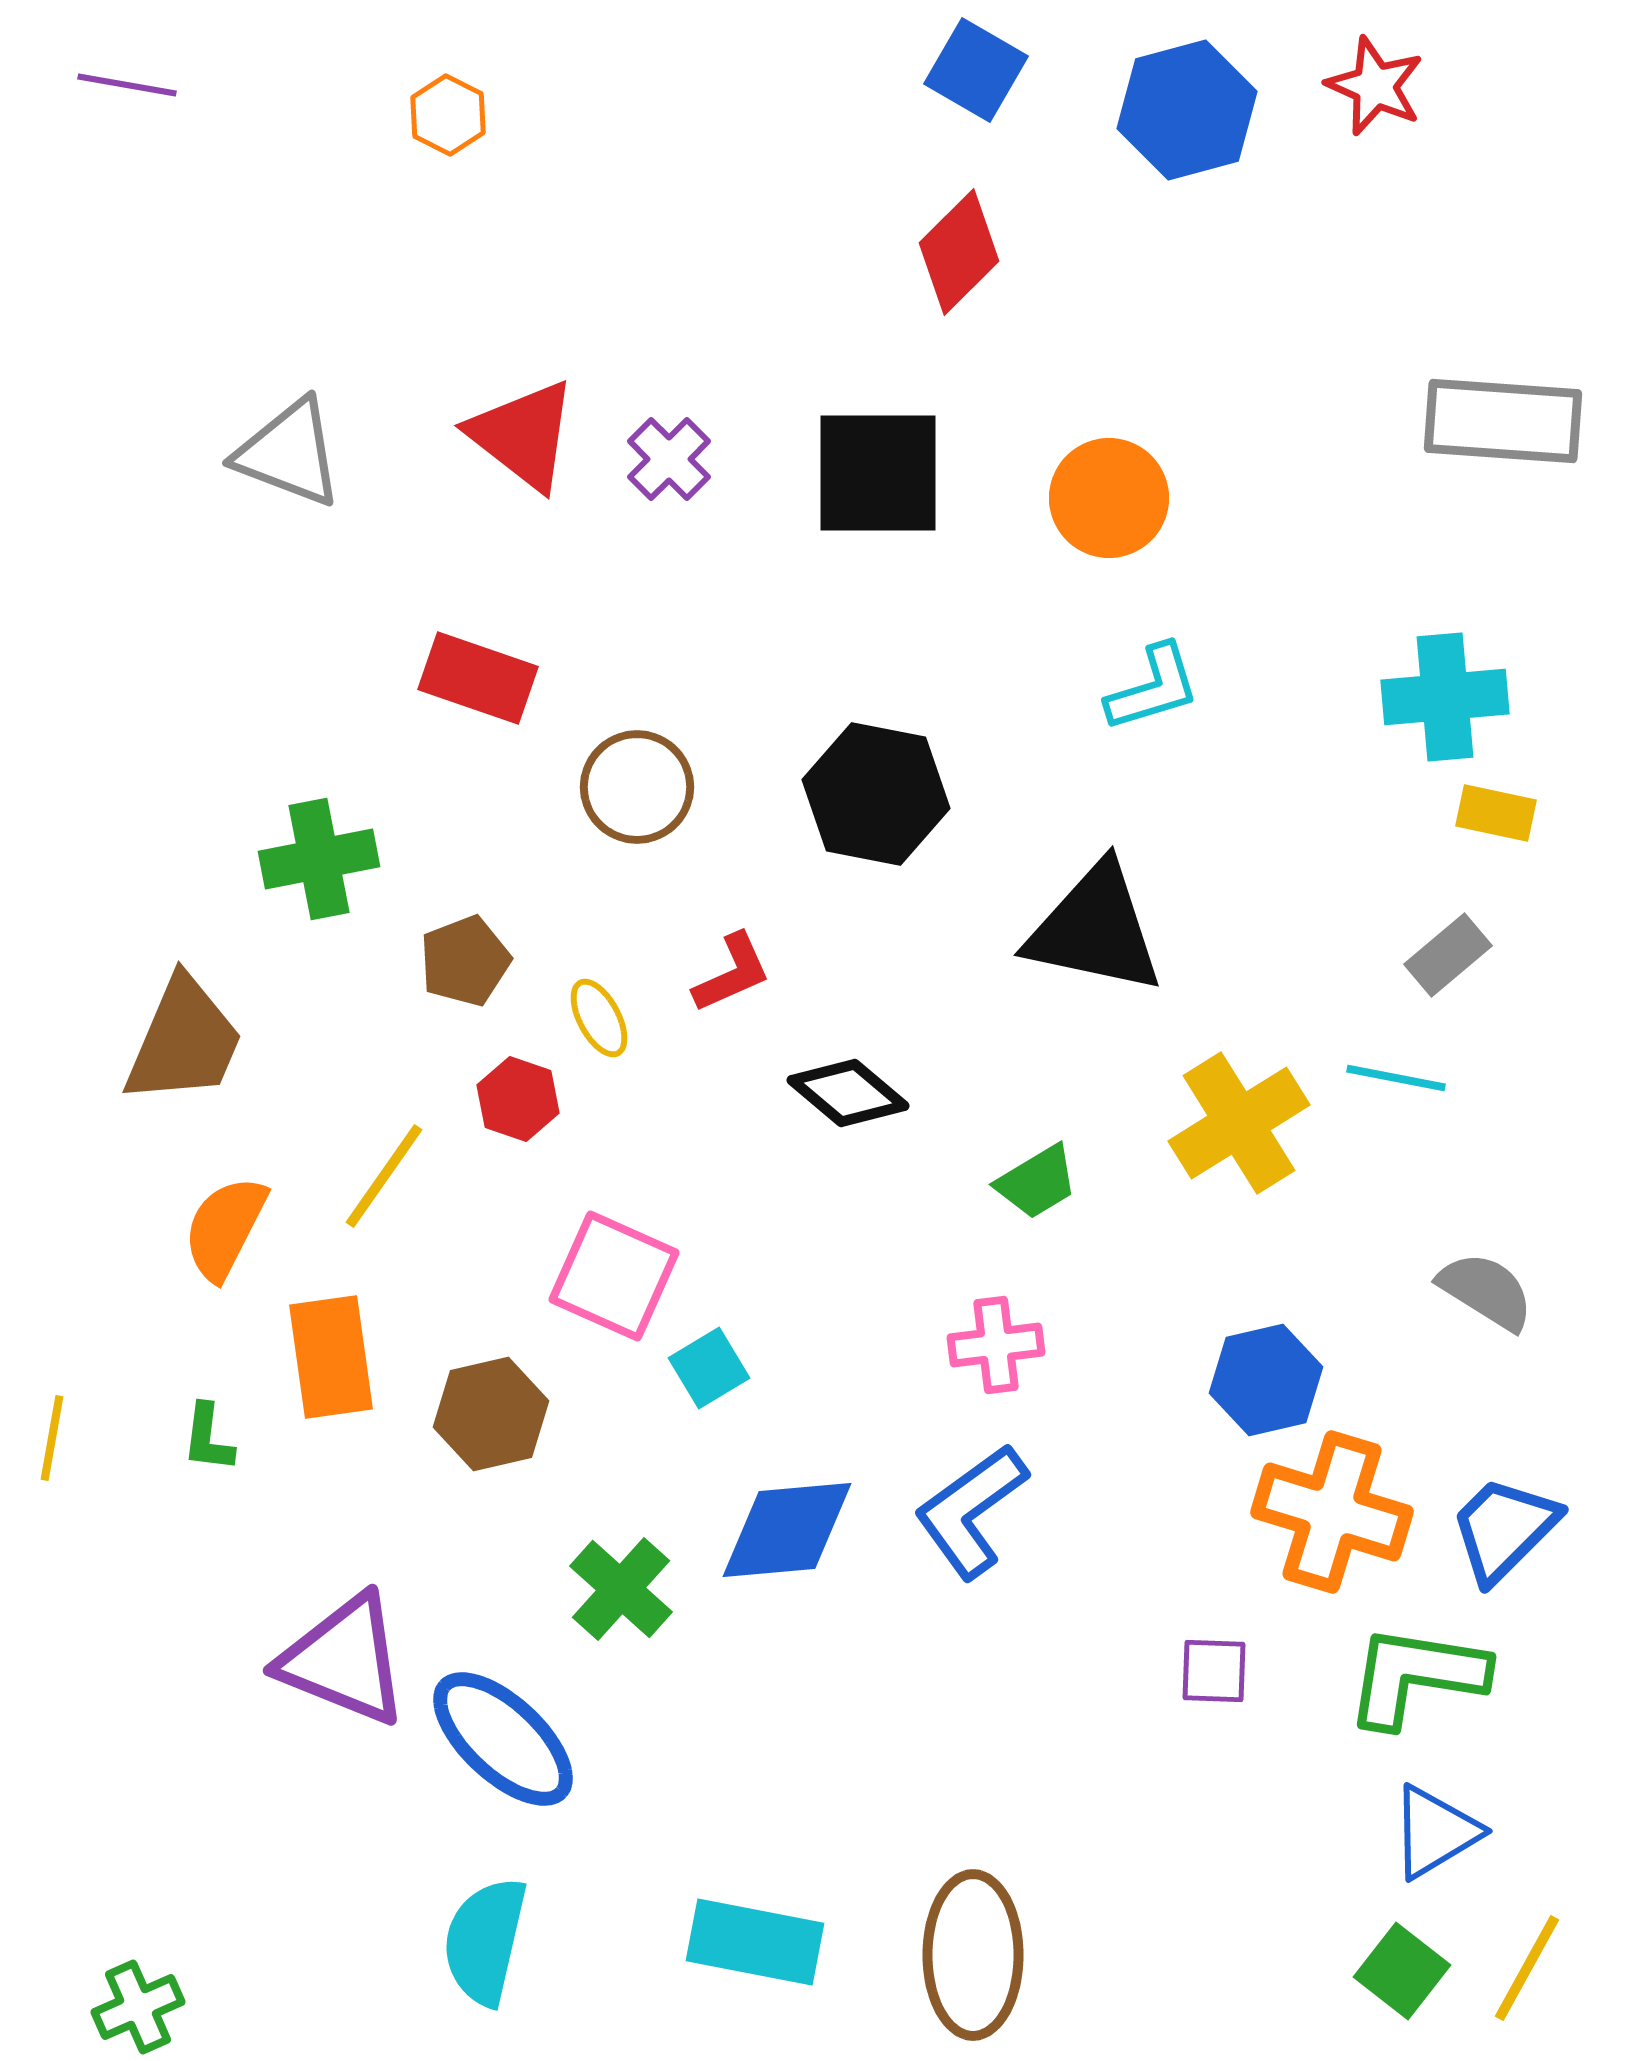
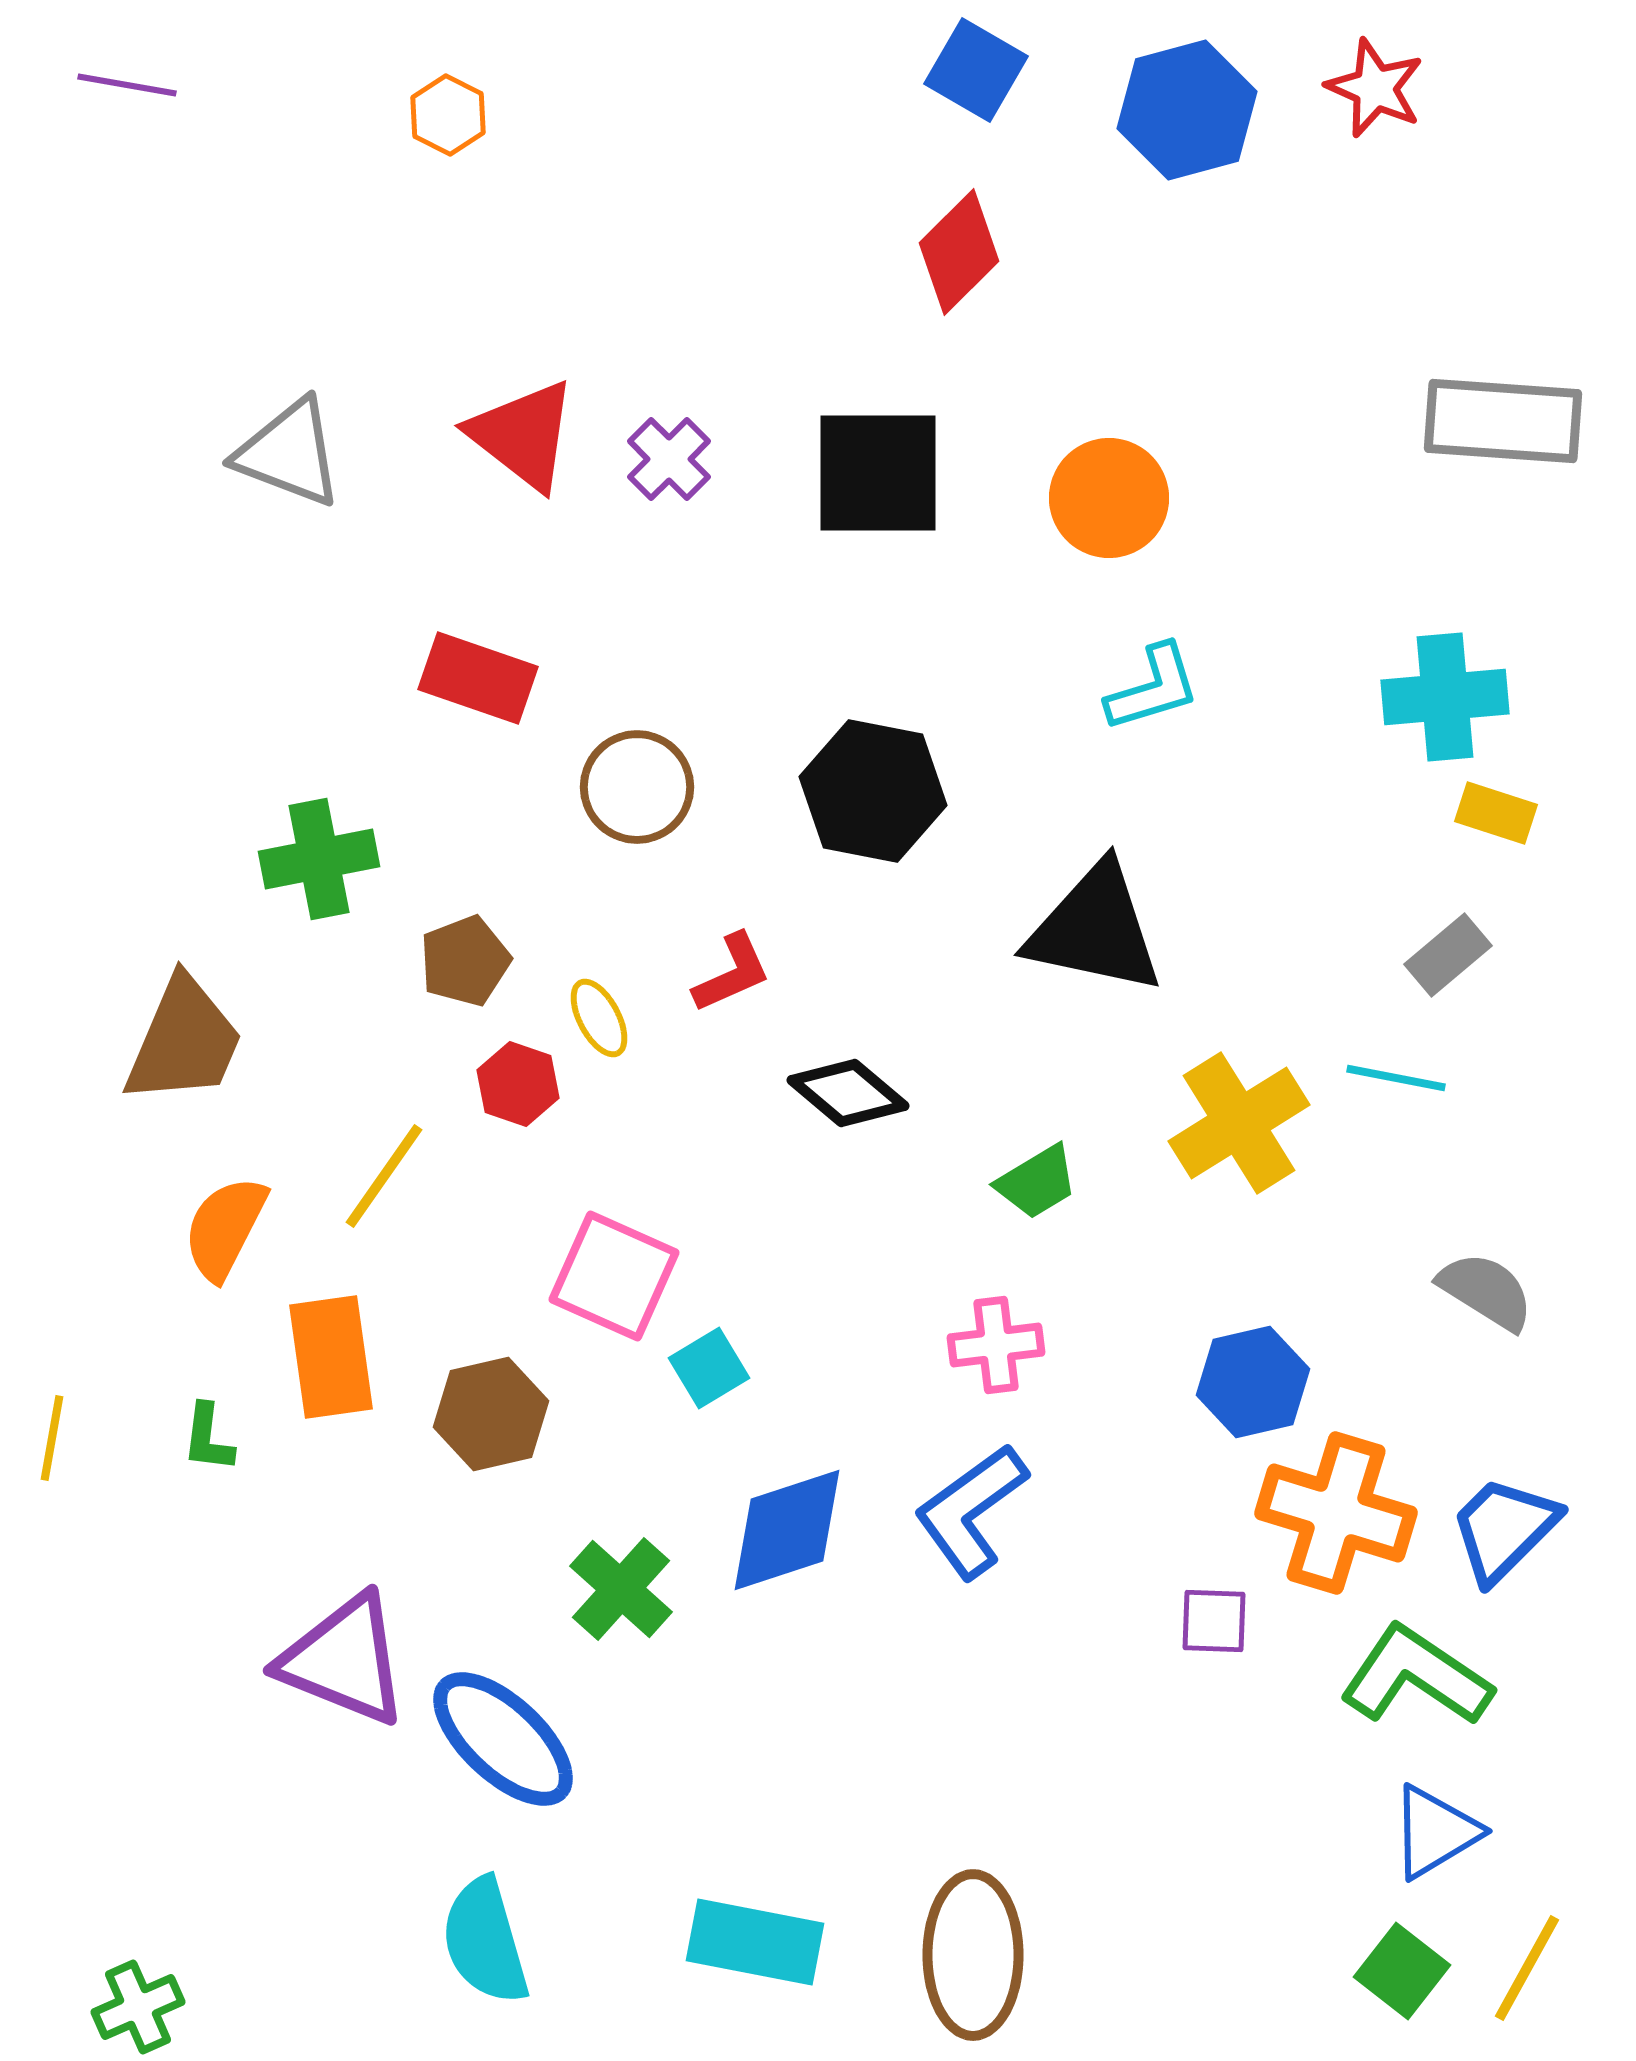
red star at (1375, 86): moved 2 px down
black hexagon at (876, 794): moved 3 px left, 3 px up
yellow rectangle at (1496, 813): rotated 6 degrees clockwise
red hexagon at (518, 1099): moved 15 px up
blue hexagon at (1266, 1380): moved 13 px left, 2 px down
orange cross at (1332, 1512): moved 4 px right, 1 px down
blue diamond at (787, 1530): rotated 13 degrees counterclockwise
purple square at (1214, 1671): moved 50 px up
green L-shape at (1416, 1676): rotated 25 degrees clockwise
cyan semicircle at (485, 1941): rotated 29 degrees counterclockwise
